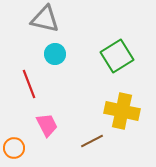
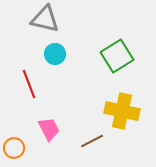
pink trapezoid: moved 2 px right, 4 px down
